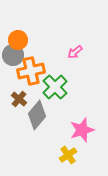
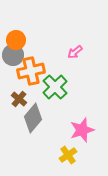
orange circle: moved 2 px left
gray diamond: moved 4 px left, 3 px down
